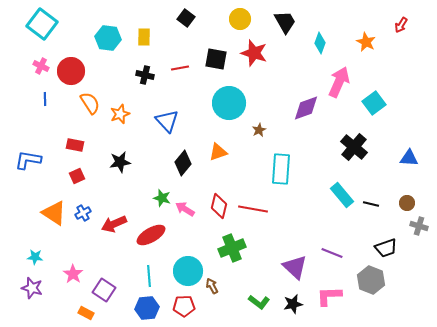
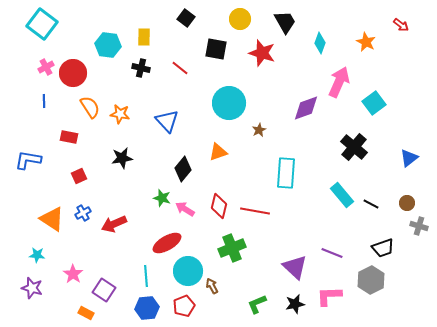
red arrow at (401, 25): rotated 84 degrees counterclockwise
cyan hexagon at (108, 38): moved 7 px down
red star at (254, 53): moved 8 px right
black square at (216, 59): moved 10 px up
pink cross at (41, 66): moved 5 px right, 1 px down; rotated 35 degrees clockwise
red line at (180, 68): rotated 48 degrees clockwise
red circle at (71, 71): moved 2 px right, 2 px down
black cross at (145, 75): moved 4 px left, 7 px up
blue line at (45, 99): moved 1 px left, 2 px down
orange semicircle at (90, 103): moved 4 px down
orange star at (120, 114): rotated 30 degrees clockwise
red rectangle at (75, 145): moved 6 px left, 8 px up
blue triangle at (409, 158): rotated 42 degrees counterclockwise
black star at (120, 162): moved 2 px right, 4 px up
black diamond at (183, 163): moved 6 px down
cyan rectangle at (281, 169): moved 5 px right, 4 px down
red square at (77, 176): moved 2 px right
black line at (371, 204): rotated 14 degrees clockwise
red line at (253, 209): moved 2 px right, 2 px down
orange triangle at (54, 213): moved 2 px left, 6 px down
red ellipse at (151, 235): moved 16 px right, 8 px down
black trapezoid at (386, 248): moved 3 px left
cyan star at (35, 257): moved 2 px right, 2 px up
cyan line at (149, 276): moved 3 px left
gray hexagon at (371, 280): rotated 12 degrees clockwise
green L-shape at (259, 302): moved 2 px left, 2 px down; rotated 120 degrees clockwise
black star at (293, 304): moved 2 px right
red pentagon at (184, 306): rotated 20 degrees counterclockwise
